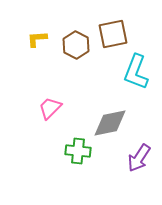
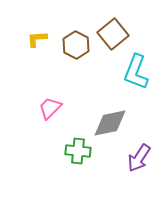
brown square: rotated 28 degrees counterclockwise
